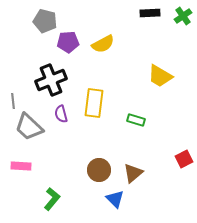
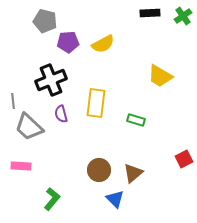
yellow rectangle: moved 2 px right
